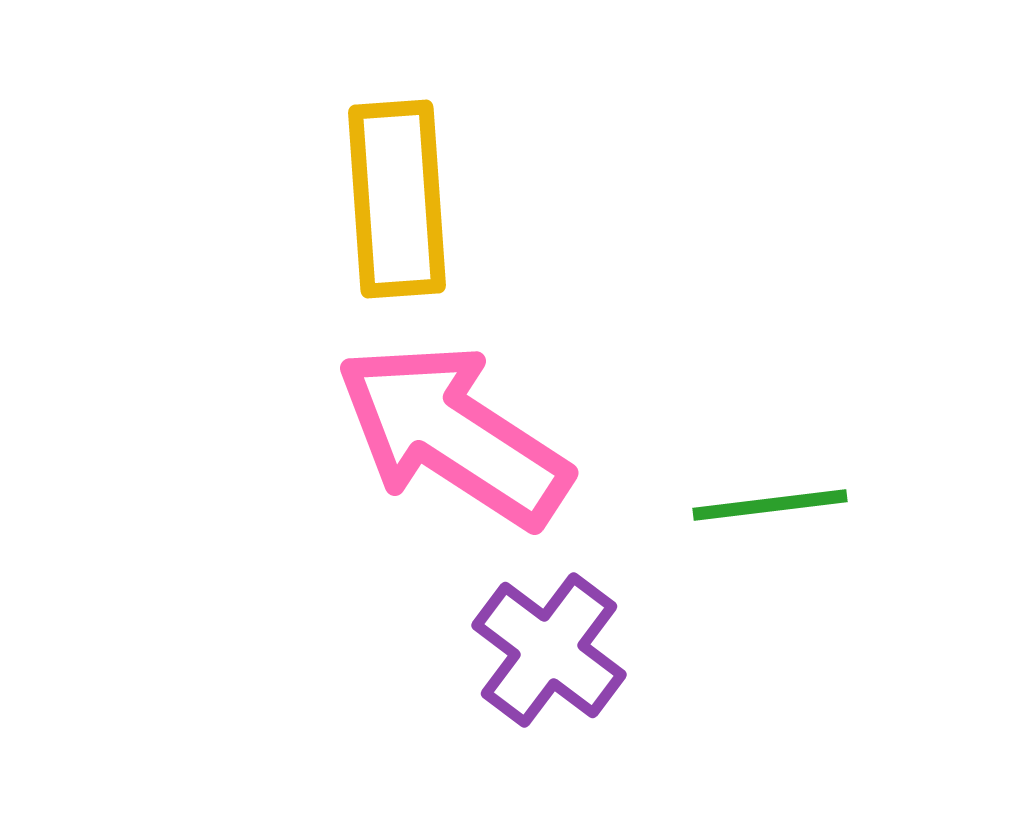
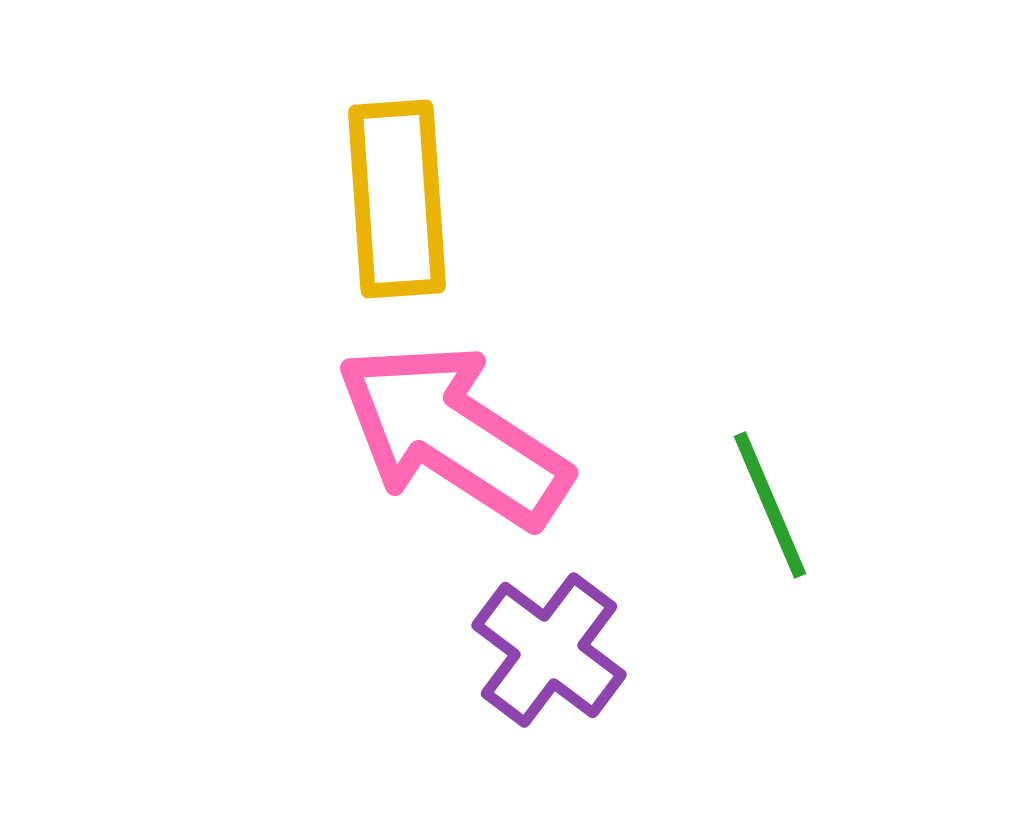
green line: rotated 74 degrees clockwise
